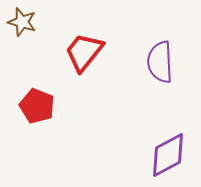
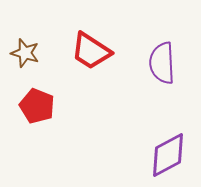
brown star: moved 3 px right, 31 px down
red trapezoid: moved 7 px right, 1 px up; rotated 96 degrees counterclockwise
purple semicircle: moved 2 px right, 1 px down
